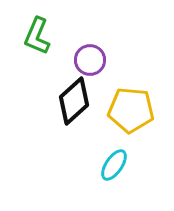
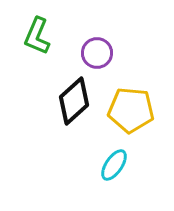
purple circle: moved 7 px right, 7 px up
